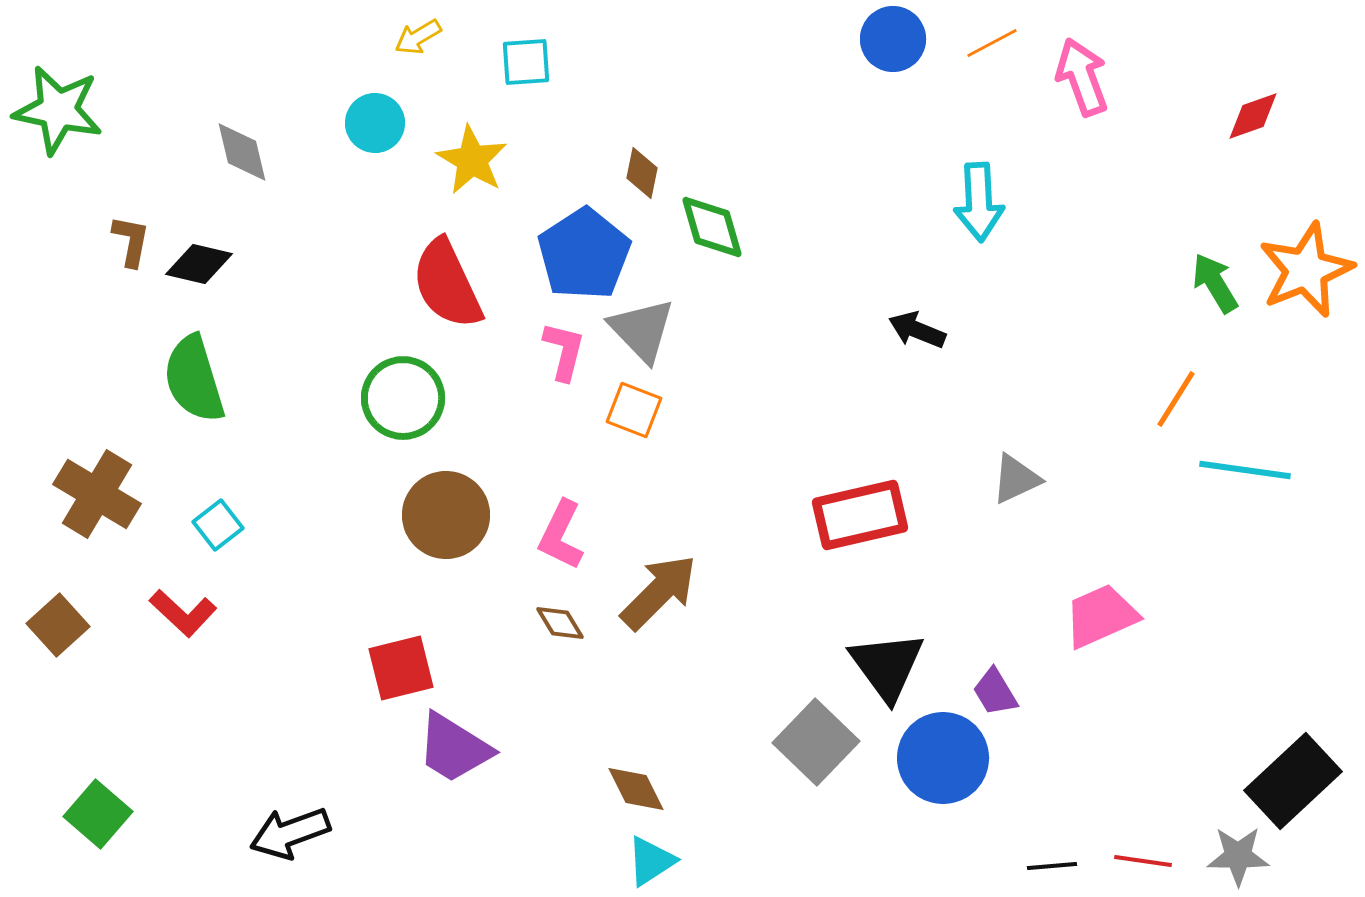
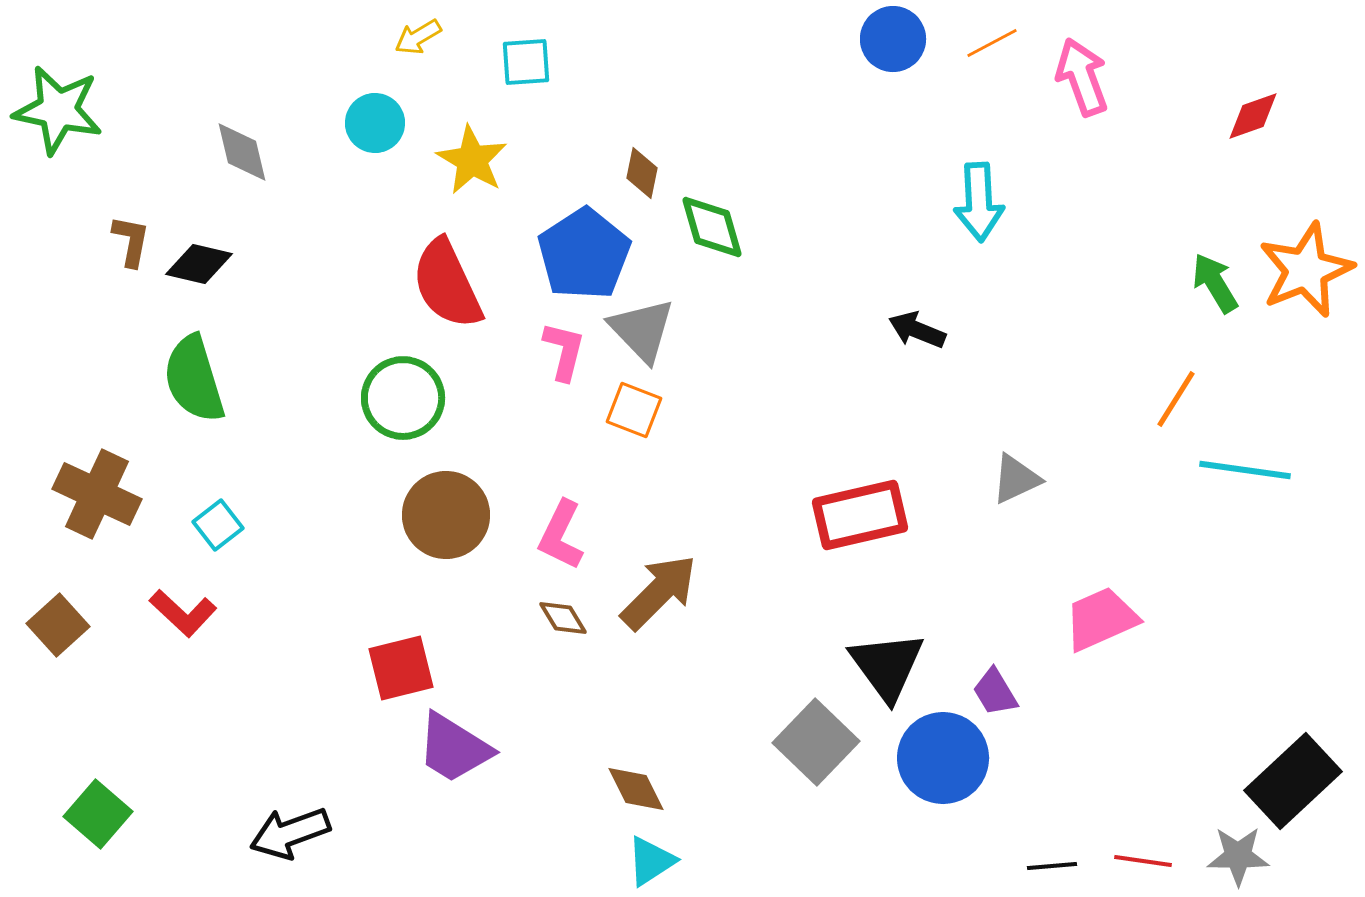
brown cross at (97, 494): rotated 6 degrees counterclockwise
pink trapezoid at (1101, 616): moved 3 px down
brown diamond at (560, 623): moved 3 px right, 5 px up
